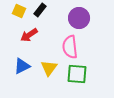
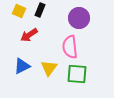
black rectangle: rotated 16 degrees counterclockwise
